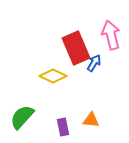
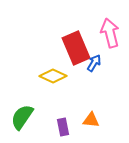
pink arrow: moved 1 px left, 2 px up
green semicircle: rotated 8 degrees counterclockwise
